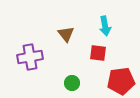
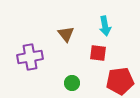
red pentagon: moved 1 px left
